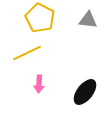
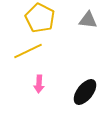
yellow line: moved 1 px right, 2 px up
